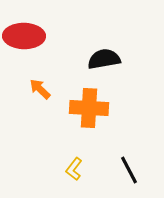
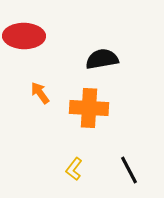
black semicircle: moved 2 px left
orange arrow: moved 4 px down; rotated 10 degrees clockwise
